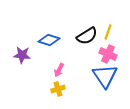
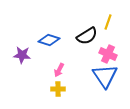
yellow line: moved 10 px up
yellow cross: rotated 16 degrees clockwise
